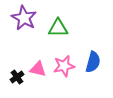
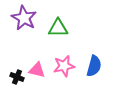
blue semicircle: moved 1 px right, 4 px down
pink triangle: moved 1 px left, 1 px down
black cross: rotated 32 degrees counterclockwise
